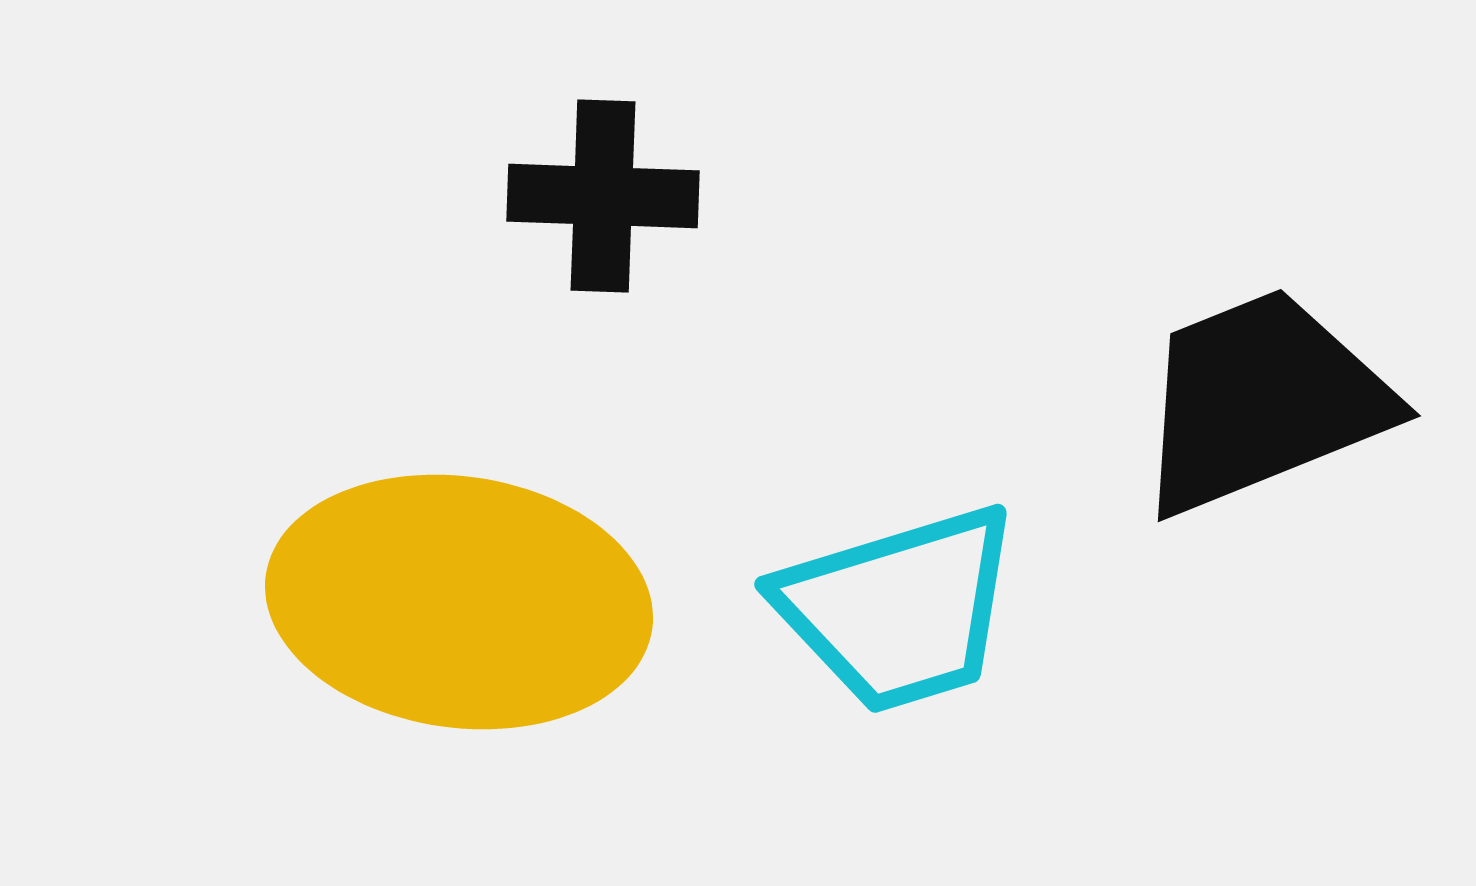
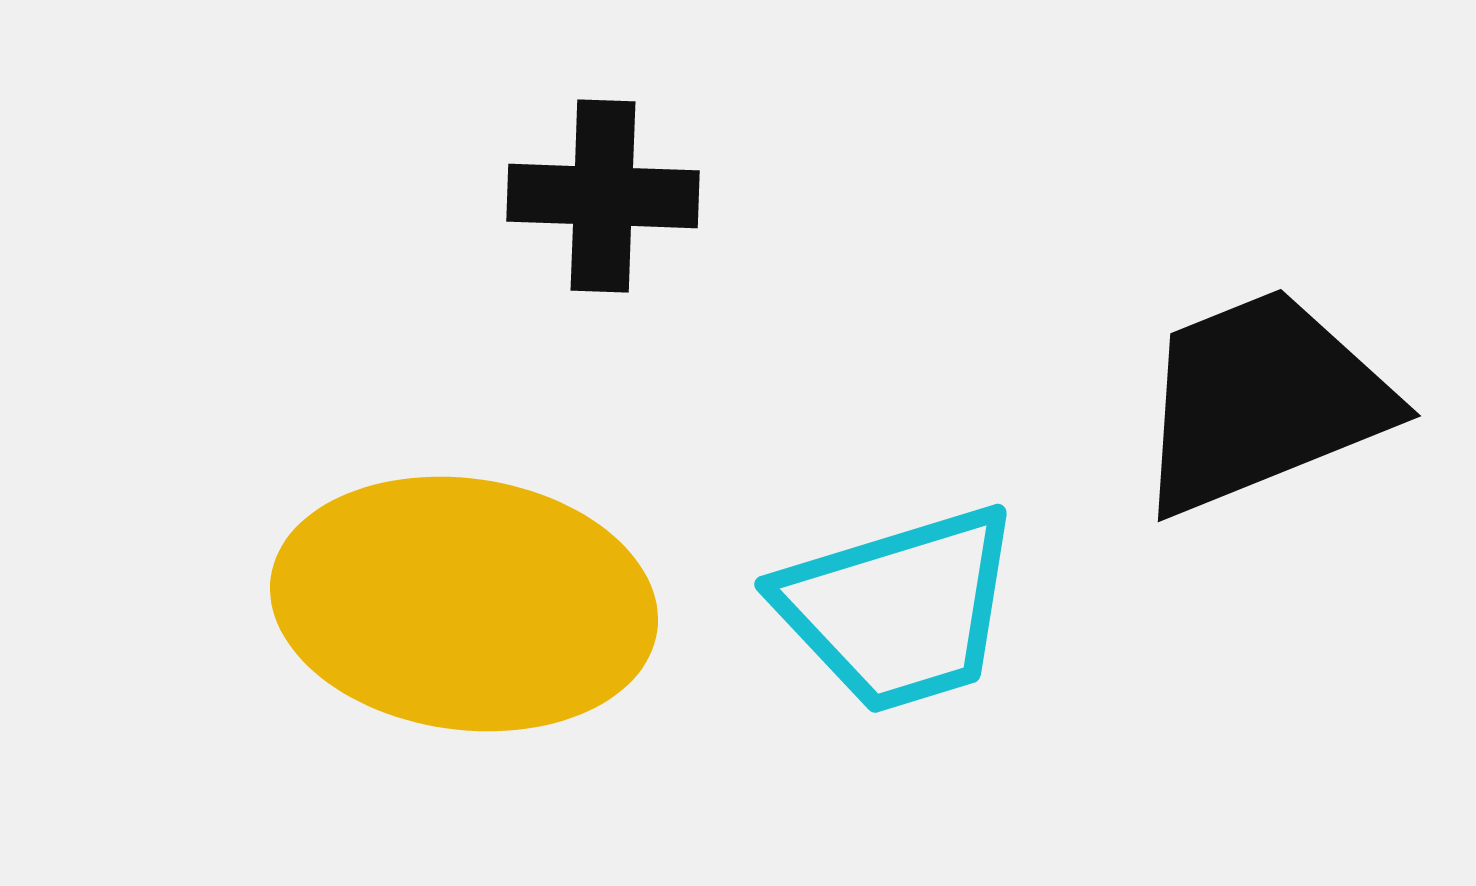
yellow ellipse: moved 5 px right, 2 px down
